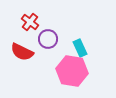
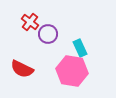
purple circle: moved 5 px up
red semicircle: moved 17 px down
